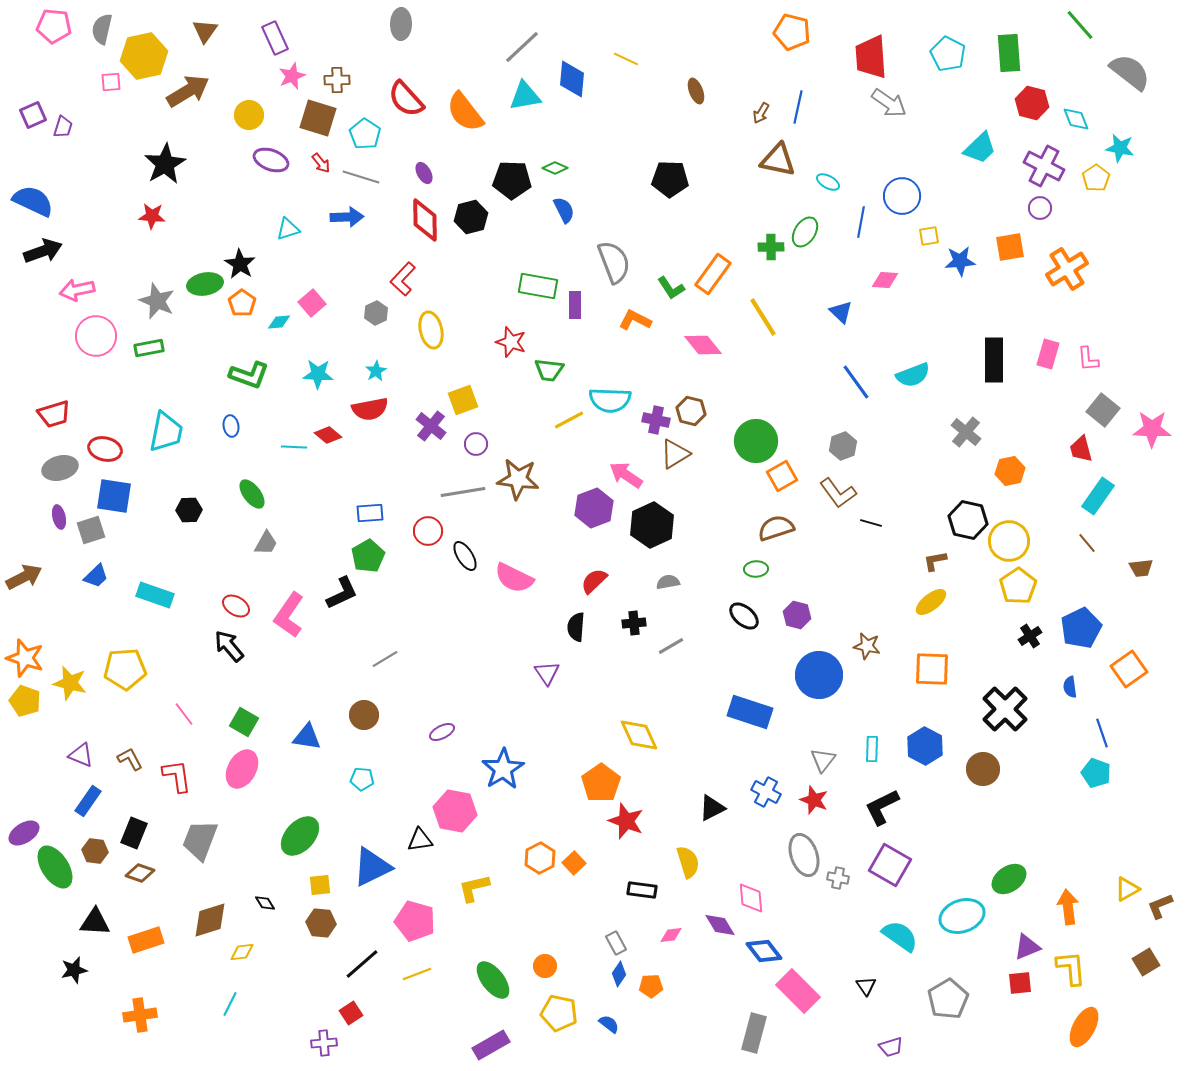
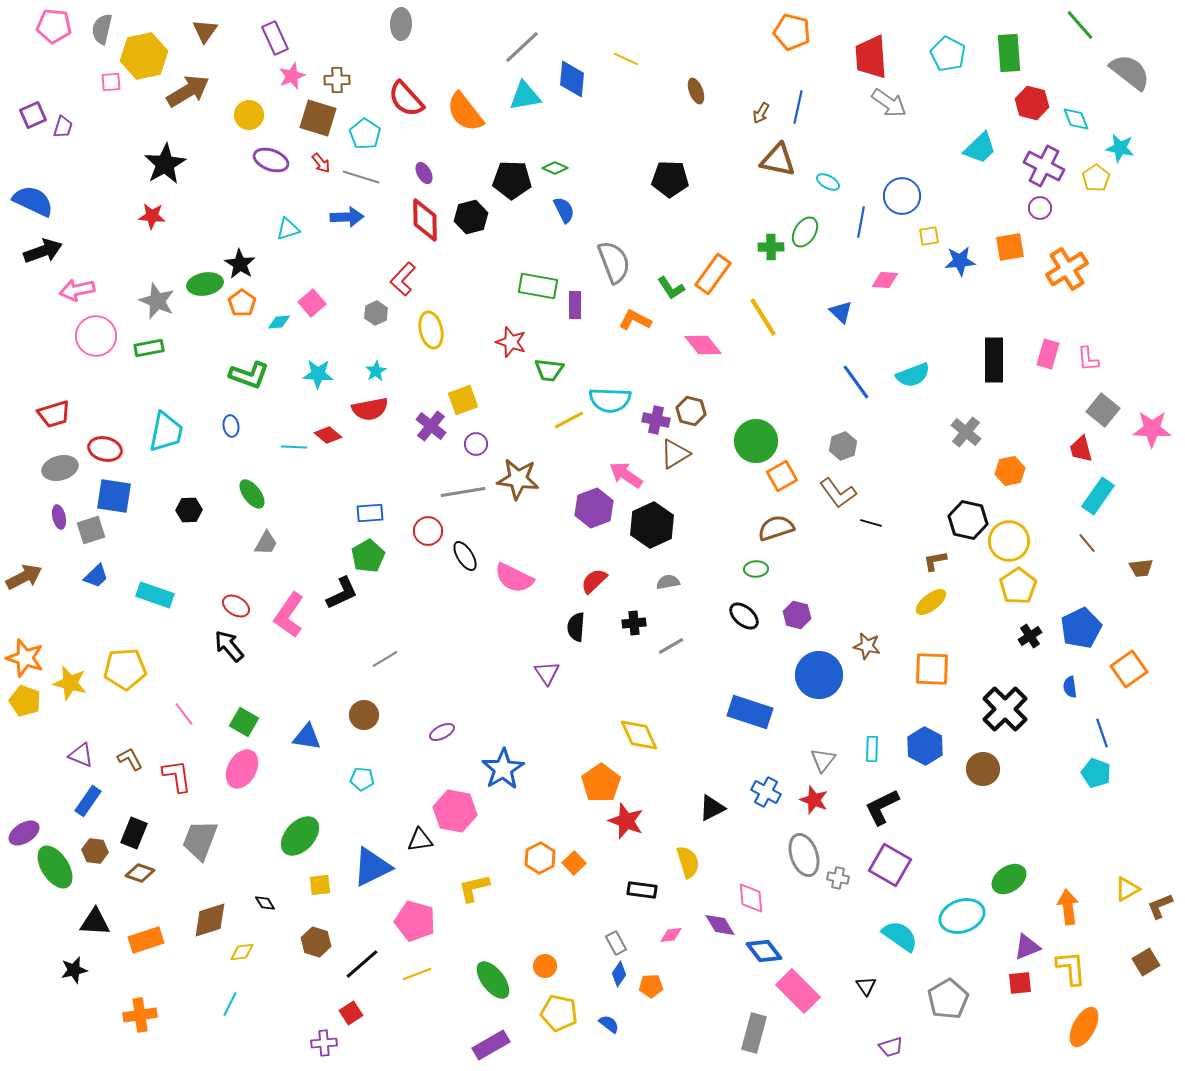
brown hexagon at (321, 923): moved 5 px left, 19 px down; rotated 12 degrees clockwise
